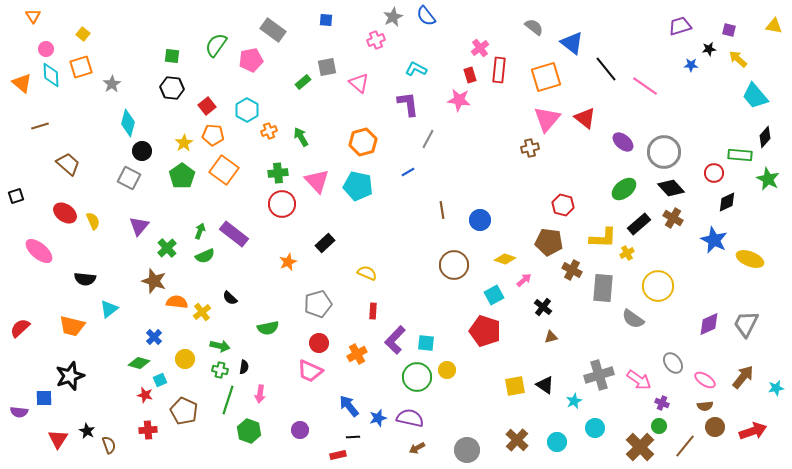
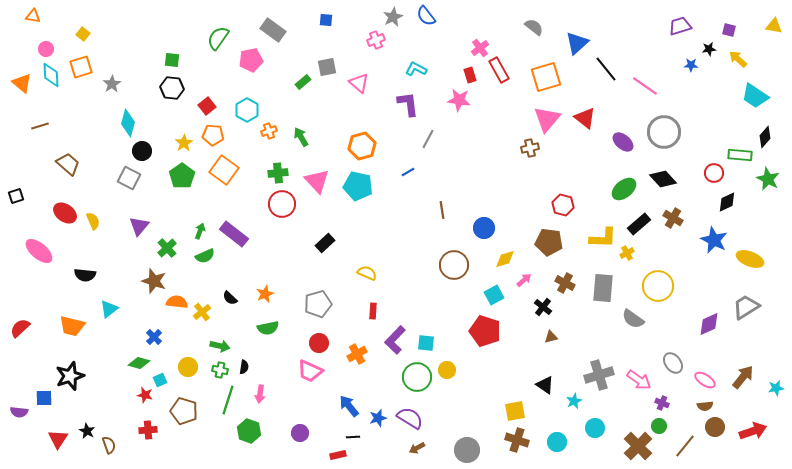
orange triangle at (33, 16): rotated 49 degrees counterclockwise
blue triangle at (572, 43): moved 5 px right; rotated 40 degrees clockwise
green semicircle at (216, 45): moved 2 px right, 7 px up
green square at (172, 56): moved 4 px down
red rectangle at (499, 70): rotated 35 degrees counterclockwise
cyan trapezoid at (755, 96): rotated 16 degrees counterclockwise
orange hexagon at (363, 142): moved 1 px left, 4 px down
gray circle at (664, 152): moved 20 px up
black diamond at (671, 188): moved 8 px left, 9 px up
blue circle at (480, 220): moved 4 px right, 8 px down
yellow diamond at (505, 259): rotated 35 degrees counterclockwise
orange star at (288, 262): moved 23 px left, 32 px down
brown cross at (572, 270): moved 7 px left, 13 px down
black semicircle at (85, 279): moved 4 px up
gray trapezoid at (746, 324): moved 17 px up; rotated 32 degrees clockwise
yellow circle at (185, 359): moved 3 px right, 8 px down
yellow square at (515, 386): moved 25 px down
brown pentagon at (184, 411): rotated 8 degrees counterclockwise
purple semicircle at (410, 418): rotated 20 degrees clockwise
purple circle at (300, 430): moved 3 px down
brown cross at (517, 440): rotated 25 degrees counterclockwise
brown cross at (640, 447): moved 2 px left, 1 px up
